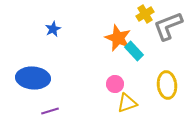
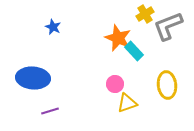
blue star: moved 2 px up; rotated 21 degrees counterclockwise
